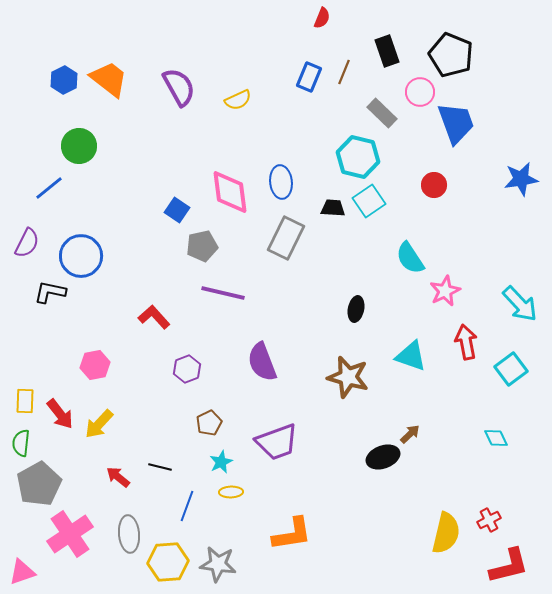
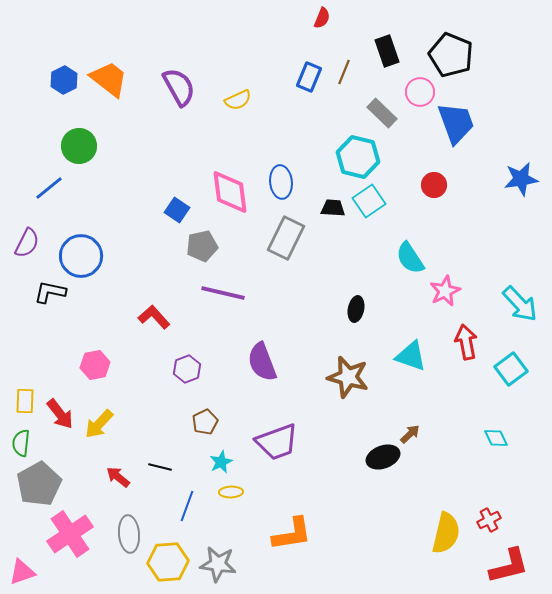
brown pentagon at (209, 423): moved 4 px left, 1 px up
